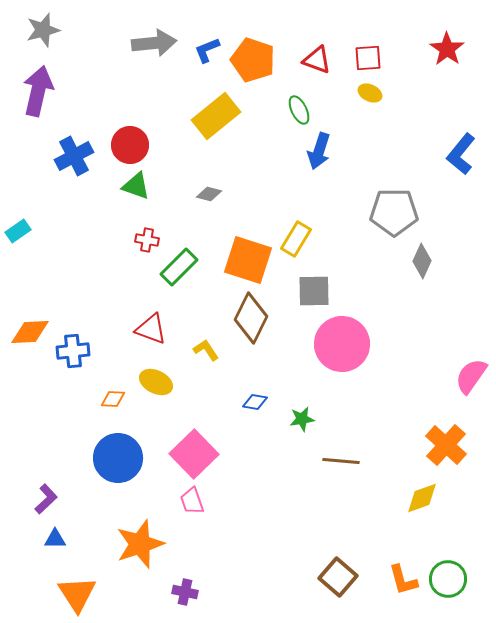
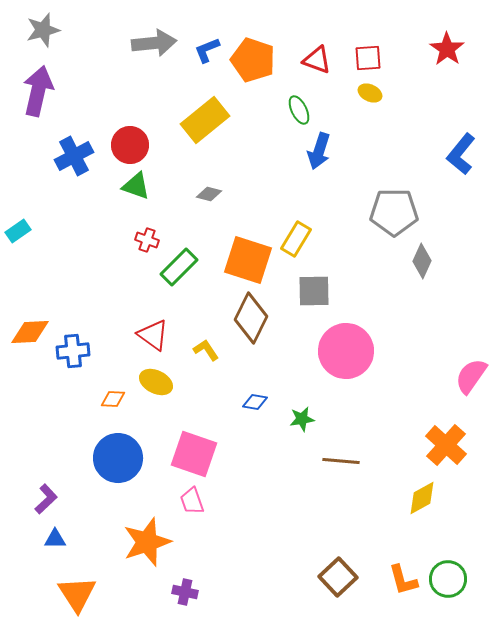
yellow rectangle at (216, 116): moved 11 px left, 4 px down
red cross at (147, 240): rotated 10 degrees clockwise
red triangle at (151, 329): moved 2 px right, 6 px down; rotated 16 degrees clockwise
pink circle at (342, 344): moved 4 px right, 7 px down
pink square at (194, 454): rotated 27 degrees counterclockwise
yellow diamond at (422, 498): rotated 9 degrees counterclockwise
orange star at (140, 544): moved 7 px right, 2 px up
brown square at (338, 577): rotated 6 degrees clockwise
